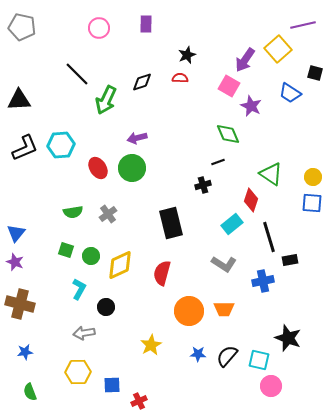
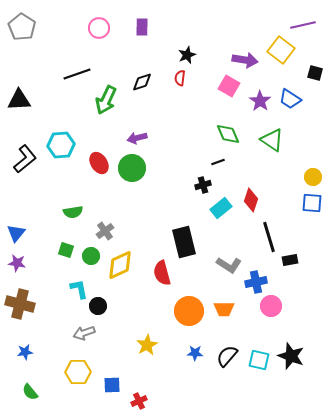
purple rectangle at (146, 24): moved 4 px left, 3 px down
gray pentagon at (22, 27): rotated 20 degrees clockwise
yellow square at (278, 49): moved 3 px right, 1 px down; rotated 12 degrees counterclockwise
purple arrow at (245, 60): rotated 115 degrees counterclockwise
black line at (77, 74): rotated 64 degrees counterclockwise
red semicircle at (180, 78): rotated 84 degrees counterclockwise
blue trapezoid at (290, 93): moved 6 px down
purple star at (251, 106): moved 9 px right, 5 px up; rotated 10 degrees clockwise
black L-shape at (25, 148): moved 11 px down; rotated 16 degrees counterclockwise
red ellipse at (98, 168): moved 1 px right, 5 px up
green triangle at (271, 174): moved 1 px right, 34 px up
gray cross at (108, 214): moved 3 px left, 17 px down
black rectangle at (171, 223): moved 13 px right, 19 px down
cyan rectangle at (232, 224): moved 11 px left, 16 px up
purple star at (15, 262): moved 2 px right, 1 px down; rotated 12 degrees counterclockwise
gray L-shape at (224, 264): moved 5 px right, 1 px down
red semicircle at (162, 273): rotated 30 degrees counterclockwise
blue cross at (263, 281): moved 7 px left, 1 px down
cyan L-shape at (79, 289): rotated 40 degrees counterclockwise
black circle at (106, 307): moved 8 px left, 1 px up
gray arrow at (84, 333): rotated 10 degrees counterclockwise
black star at (288, 338): moved 3 px right, 18 px down
yellow star at (151, 345): moved 4 px left
blue star at (198, 354): moved 3 px left, 1 px up
pink circle at (271, 386): moved 80 px up
green semicircle at (30, 392): rotated 18 degrees counterclockwise
